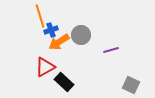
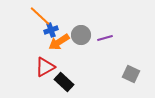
orange line: rotated 30 degrees counterclockwise
purple line: moved 6 px left, 12 px up
gray square: moved 11 px up
